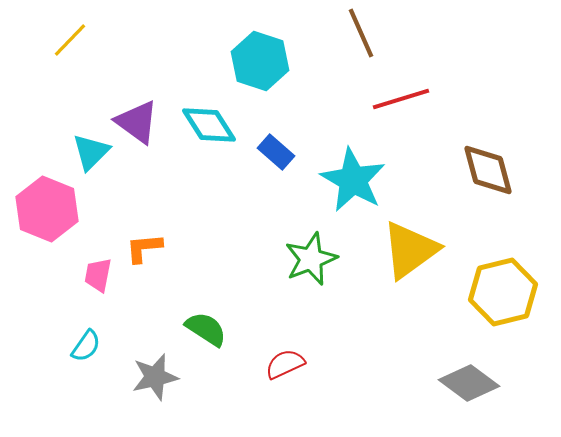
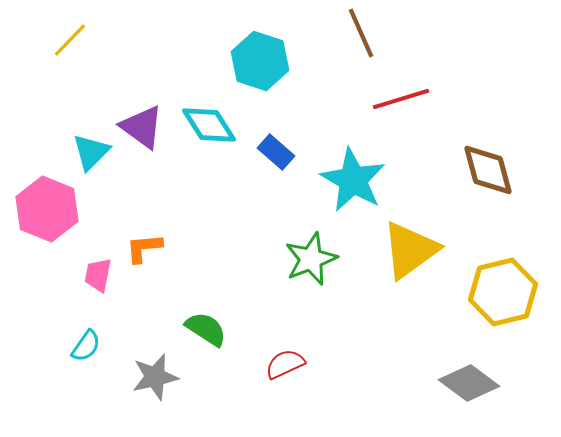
purple triangle: moved 5 px right, 5 px down
